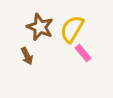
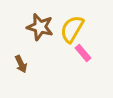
brown star: rotated 8 degrees counterclockwise
brown arrow: moved 6 px left, 8 px down
